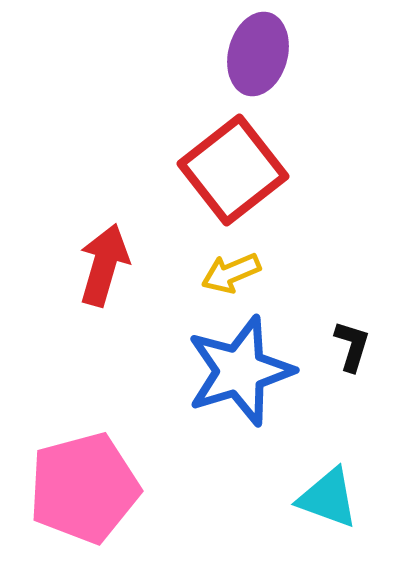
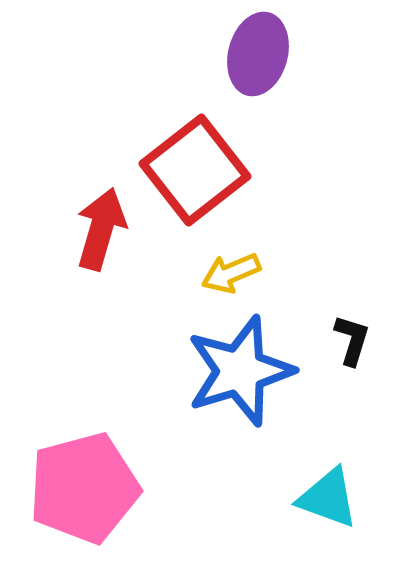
red square: moved 38 px left
red arrow: moved 3 px left, 36 px up
black L-shape: moved 6 px up
